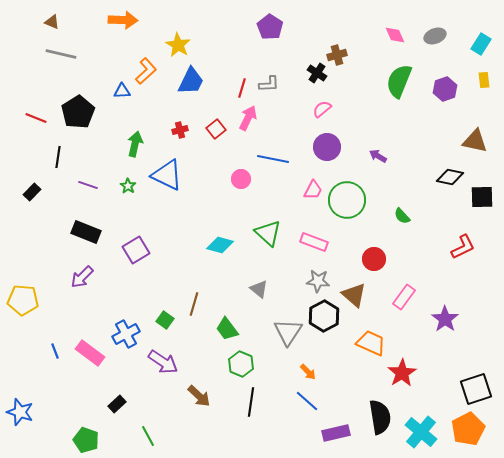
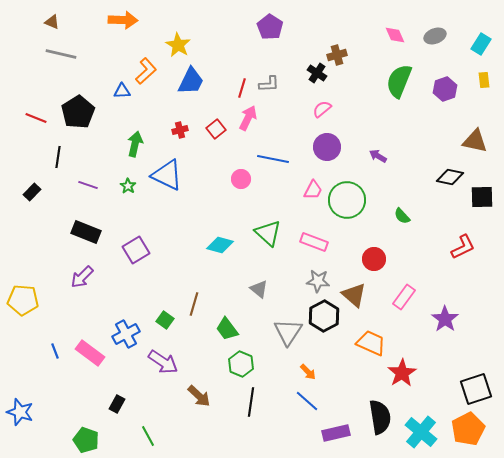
black rectangle at (117, 404): rotated 18 degrees counterclockwise
